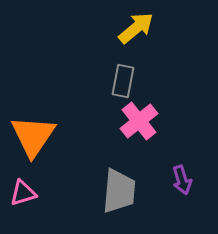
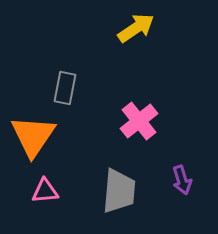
yellow arrow: rotated 6 degrees clockwise
gray rectangle: moved 58 px left, 7 px down
pink triangle: moved 22 px right, 2 px up; rotated 12 degrees clockwise
